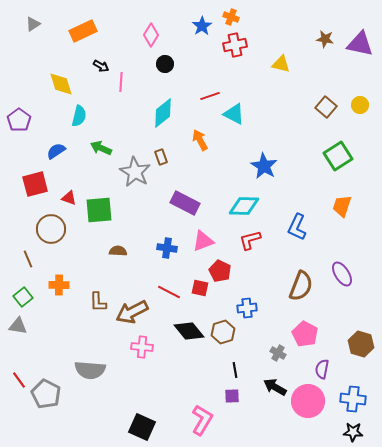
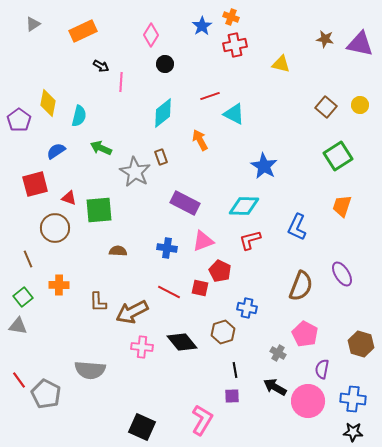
yellow diamond at (61, 84): moved 13 px left, 19 px down; rotated 28 degrees clockwise
brown circle at (51, 229): moved 4 px right, 1 px up
blue cross at (247, 308): rotated 18 degrees clockwise
black diamond at (189, 331): moved 7 px left, 11 px down
